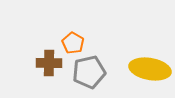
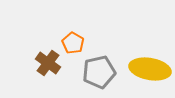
brown cross: moved 1 px left; rotated 35 degrees clockwise
gray pentagon: moved 10 px right
